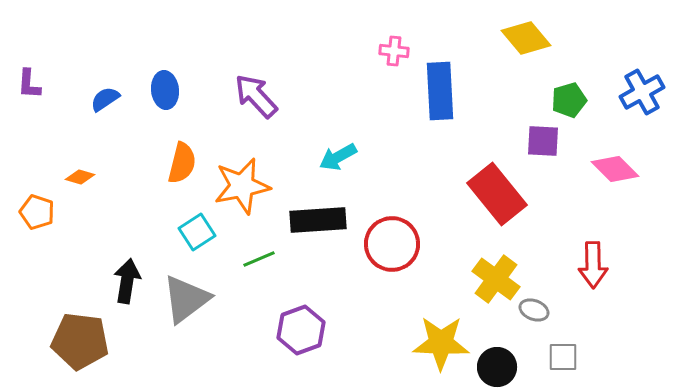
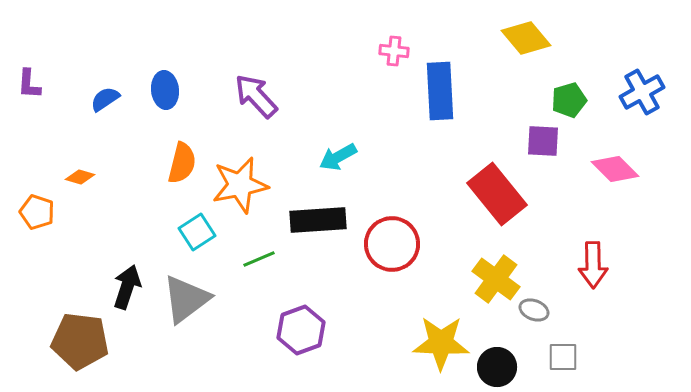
orange star: moved 2 px left, 1 px up
black arrow: moved 6 px down; rotated 9 degrees clockwise
